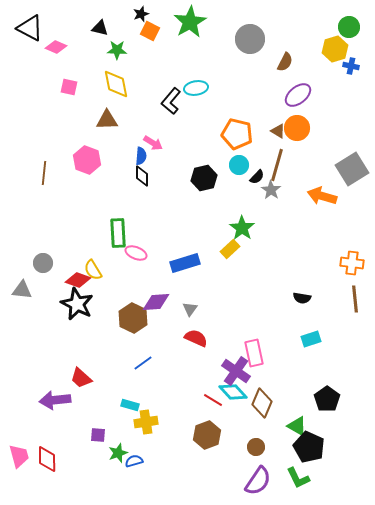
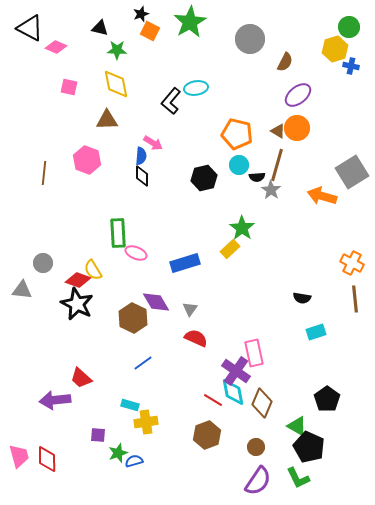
gray square at (352, 169): moved 3 px down
black semicircle at (257, 177): rotated 42 degrees clockwise
orange cross at (352, 263): rotated 20 degrees clockwise
purple diamond at (156, 302): rotated 64 degrees clockwise
cyan rectangle at (311, 339): moved 5 px right, 7 px up
cyan diamond at (233, 392): rotated 32 degrees clockwise
